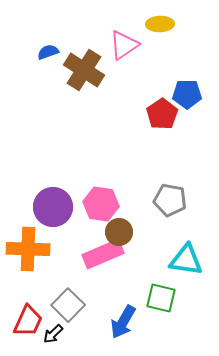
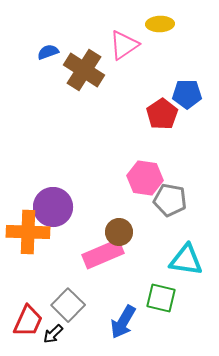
pink hexagon: moved 44 px right, 26 px up
orange cross: moved 17 px up
